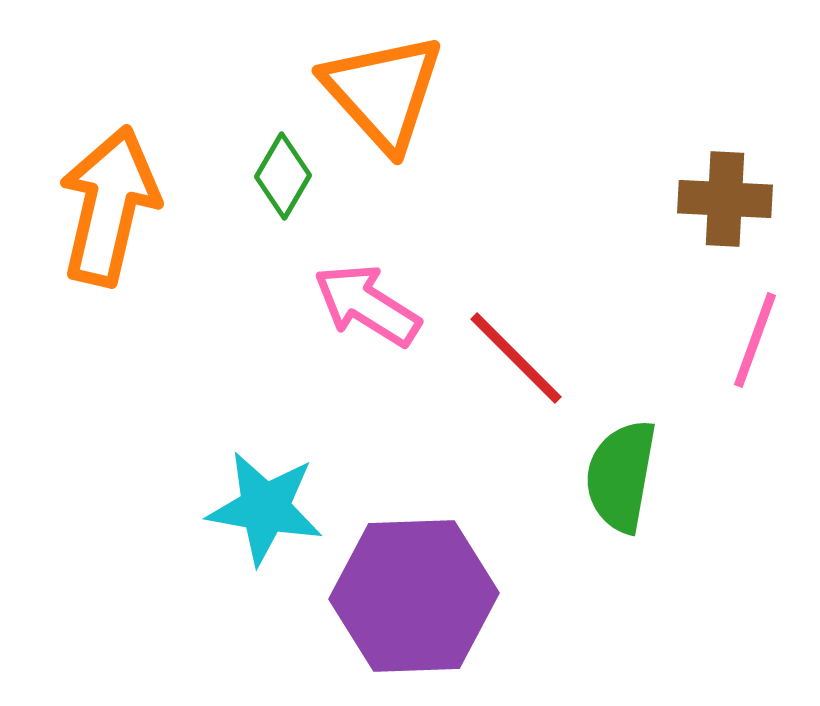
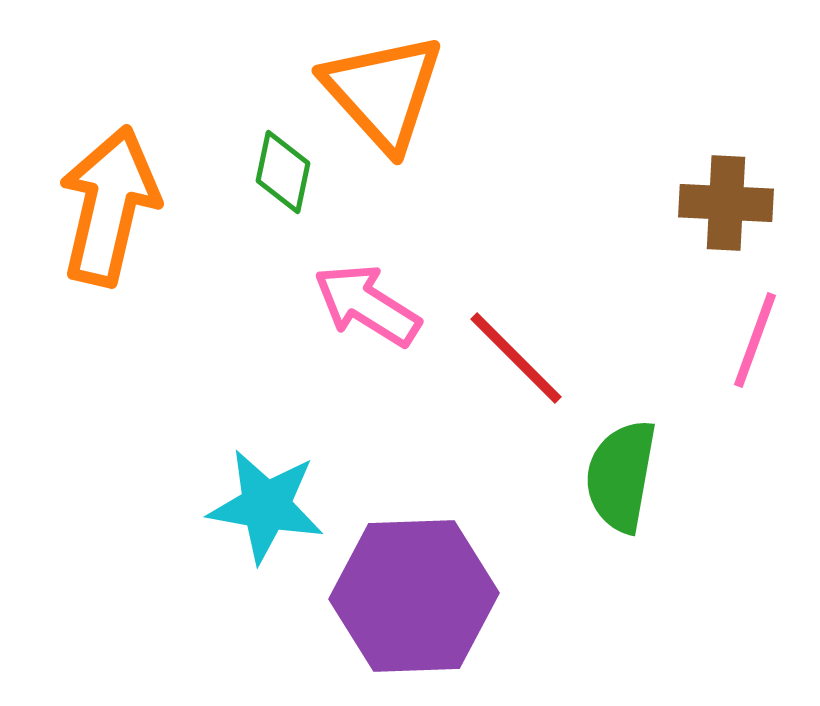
green diamond: moved 4 px up; rotated 18 degrees counterclockwise
brown cross: moved 1 px right, 4 px down
cyan star: moved 1 px right, 2 px up
